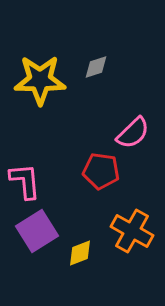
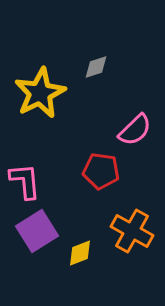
yellow star: moved 13 px down; rotated 27 degrees counterclockwise
pink semicircle: moved 2 px right, 3 px up
